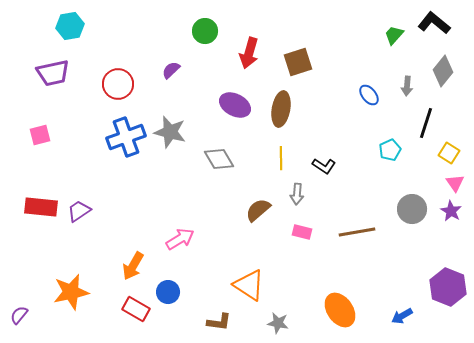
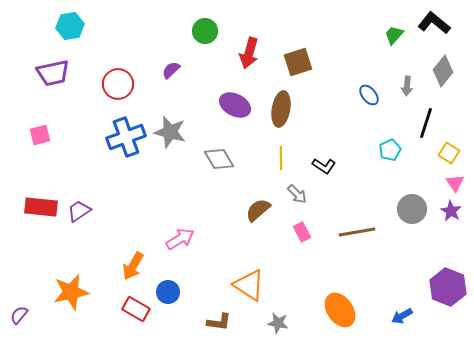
gray arrow at (297, 194): rotated 50 degrees counterclockwise
pink rectangle at (302, 232): rotated 48 degrees clockwise
